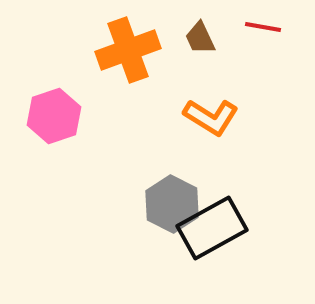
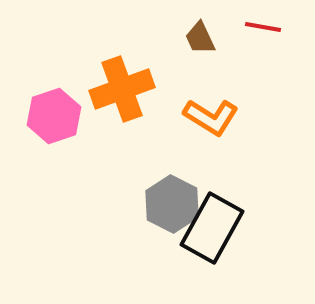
orange cross: moved 6 px left, 39 px down
black rectangle: rotated 32 degrees counterclockwise
